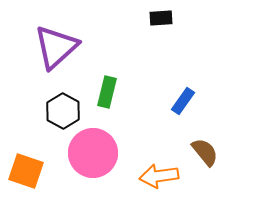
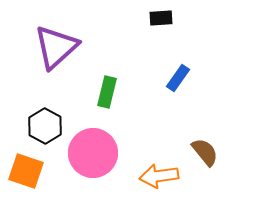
blue rectangle: moved 5 px left, 23 px up
black hexagon: moved 18 px left, 15 px down
